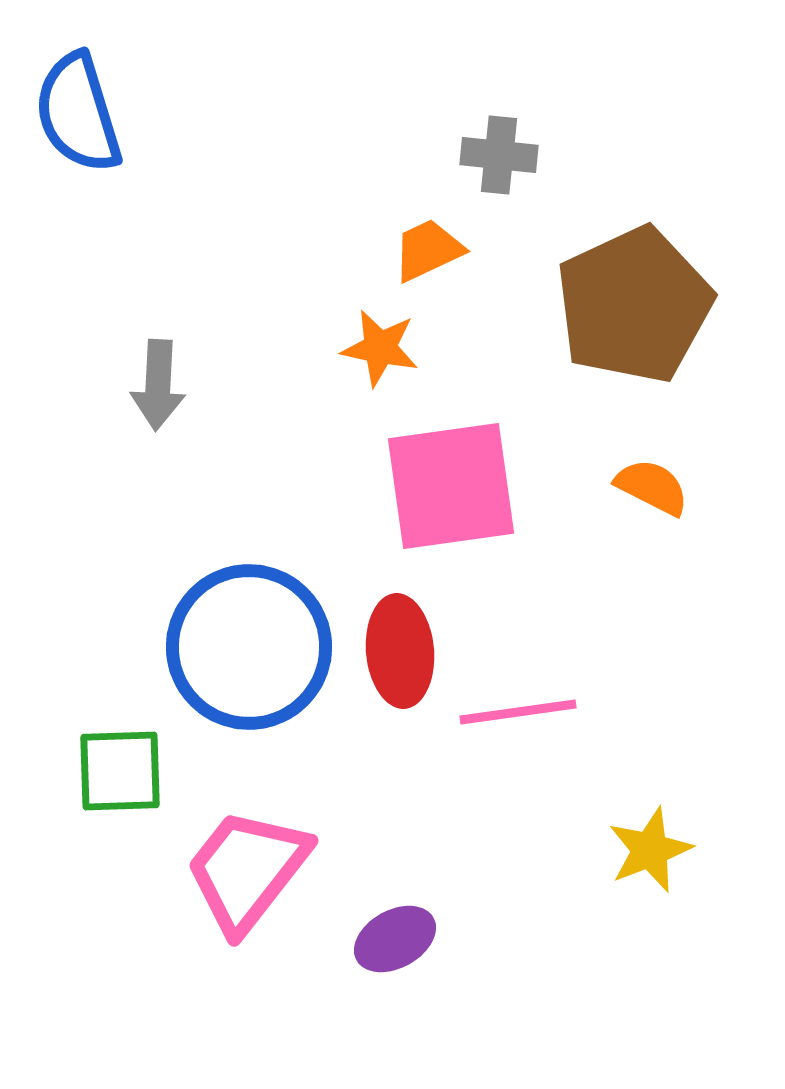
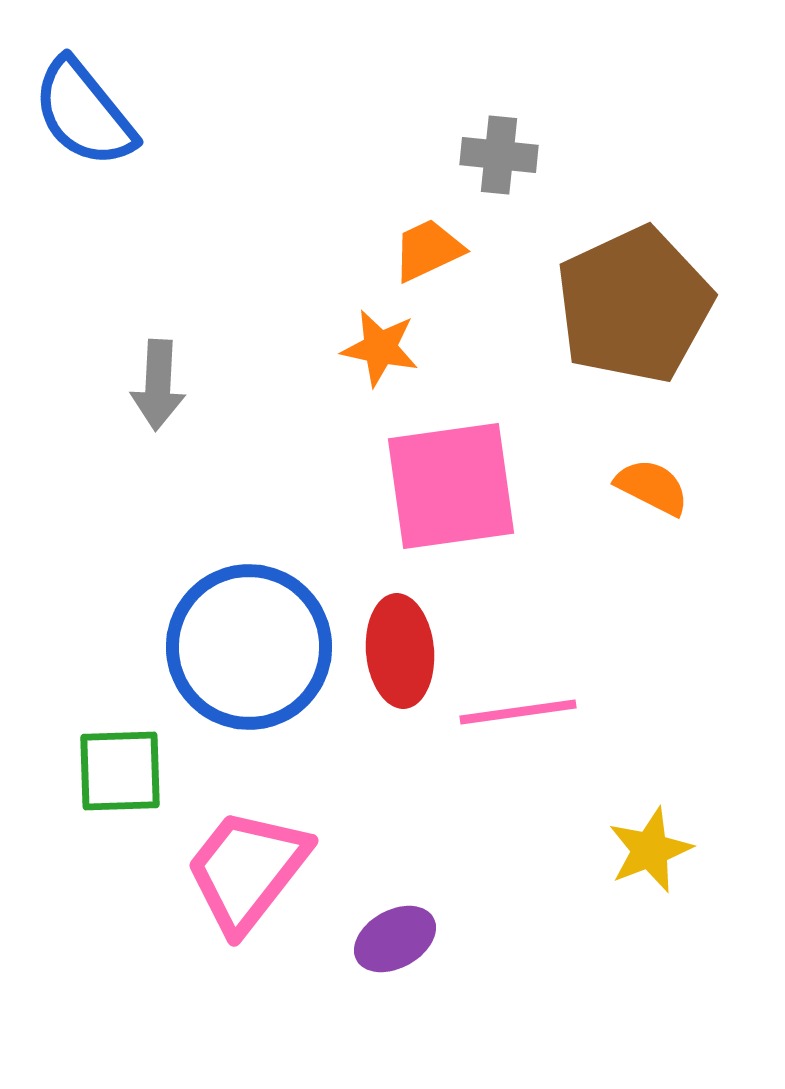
blue semicircle: moved 6 px right; rotated 22 degrees counterclockwise
